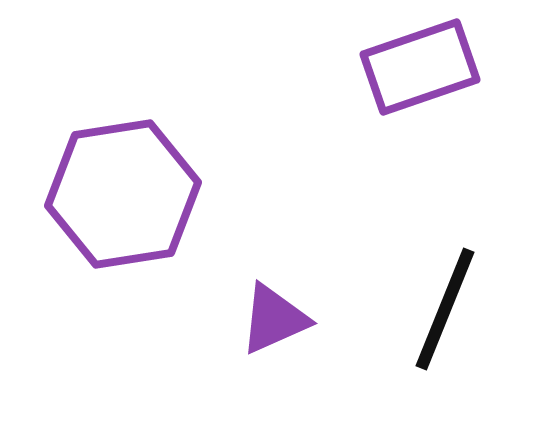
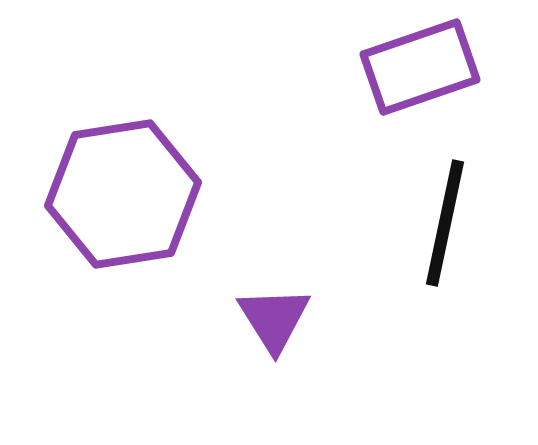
black line: moved 86 px up; rotated 10 degrees counterclockwise
purple triangle: rotated 38 degrees counterclockwise
